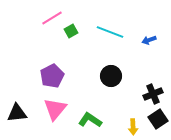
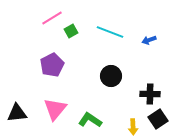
purple pentagon: moved 11 px up
black cross: moved 3 px left; rotated 24 degrees clockwise
